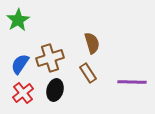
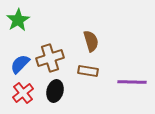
brown semicircle: moved 1 px left, 2 px up
blue semicircle: rotated 10 degrees clockwise
brown rectangle: moved 2 px up; rotated 48 degrees counterclockwise
black ellipse: moved 1 px down
